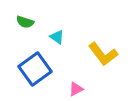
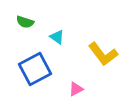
blue square: rotated 8 degrees clockwise
